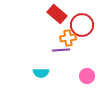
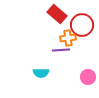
pink circle: moved 1 px right, 1 px down
